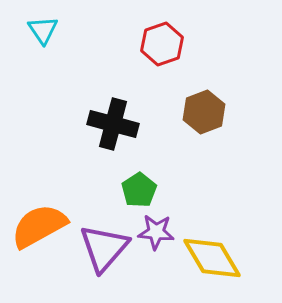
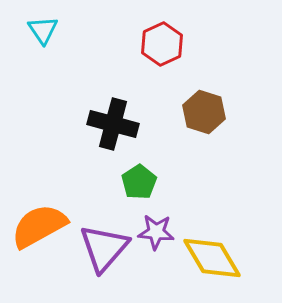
red hexagon: rotated 6 degrees counterclockwise
brown hexagon: rotated 21 degrees counterclockwise
green pentagon: moved 8 px up
